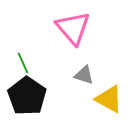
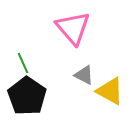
gray triangle: rotated 10 degrees clockwise
yellow triangle: moved 1 px right, 8 px up
